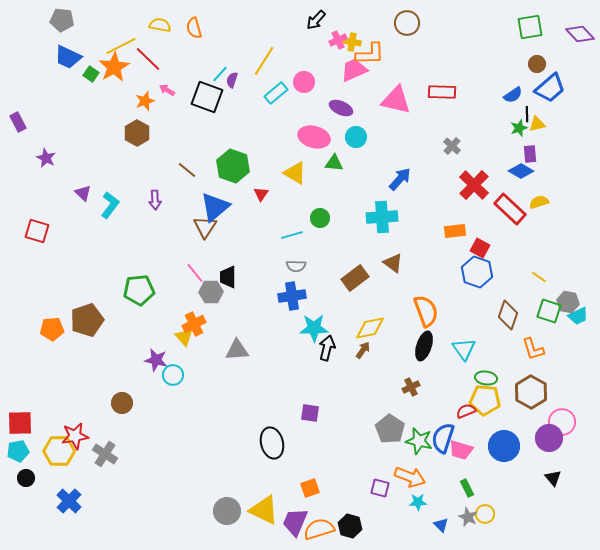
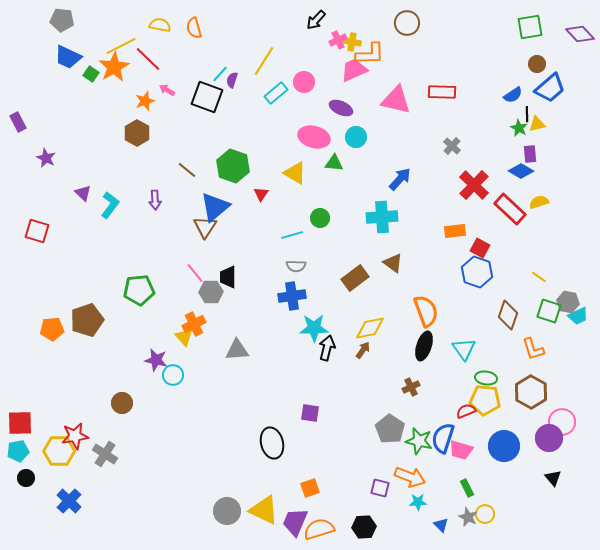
green star at (519, 128): rotated 24 degrees counterclockwise
black hexagon at (350, 526): moved 14 px right, 1 px down; rotated 20 degrees counterclockwise
